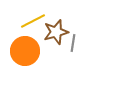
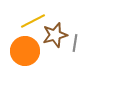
brown star: moved 1 px left, 3 px down
gray line: moved 2 px right
